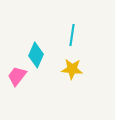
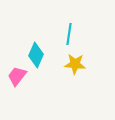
cyan line: moved 3 px left, 1 px up
yellow star: moved 3 px right, 5 px up
